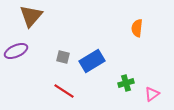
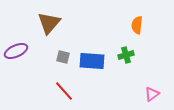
brown triangle: moved 18 px right, 7 px down
orange semicircle: moved 3 px up
blue rectangle: rotated 35 degrees clockwise
green cross: moved 28 px up
red line: rotated 15 degrees clockwise
